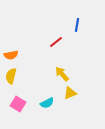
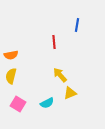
red line: moved 2 px left; rotated 56 degrees counterclockwise
yellow arrow: moved 2 px left, 1 px down
